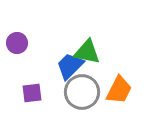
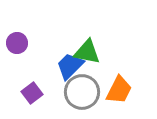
purple square: rotated 30 degrees counterclockwise
